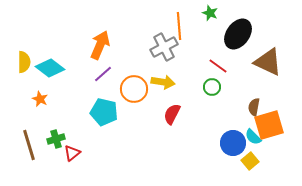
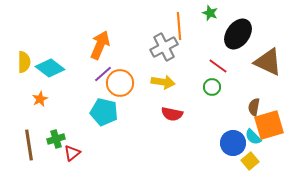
orange circle: moved 14 px left, 6 px up
orange star: rotated 21 degrees clockwise
red semicircle: rotated 105 degrees counterclockwise
brown line: rotated 8 degrees clockwise
